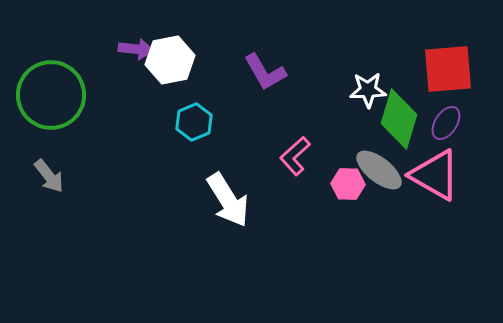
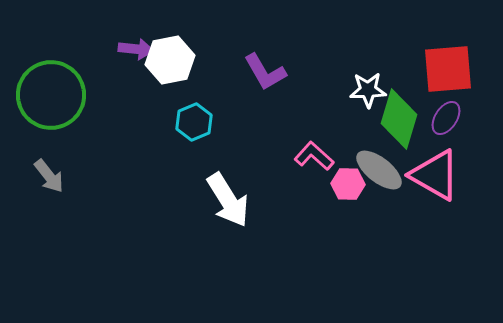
purple ellipse: moved 5 px up
pink L-shape: moved 19 px right; rotated 84 degrees clockwise
